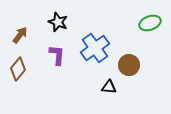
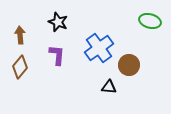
green ellipse: moved 2 px up; rotated 35 degrees clockwise
brown arrow: rotated 42 degrees counterclockwise
blue cross: moved 4 px right
brown diamond: moved 2 px right, 2 px up
